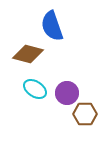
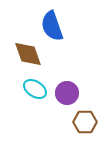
brown diamond: rotated 56 degrees clockwise
brown hexagon: moved 8 px down
